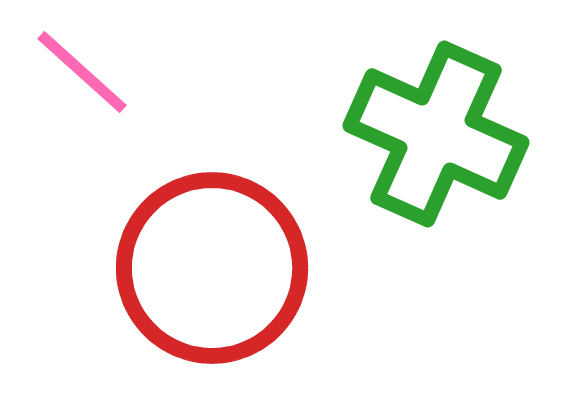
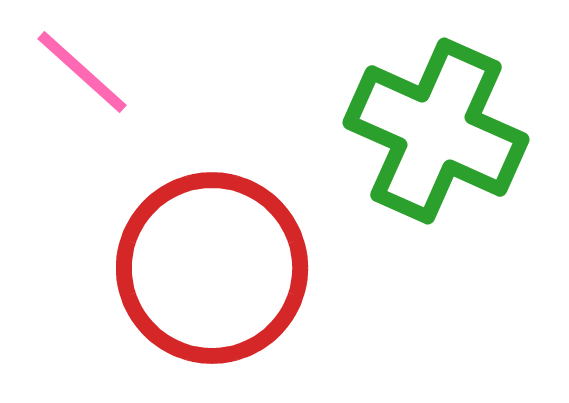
green cross: moved 3 px up
